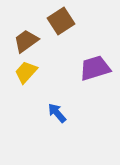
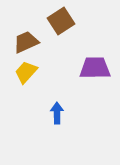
brown trapezoid: moved 1 px down; rotated 12 degrees clockwise
purple trapezoid: rotated 16 degrees clockwise
blue arrow: rotated 40 degrees clockwise
